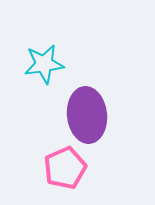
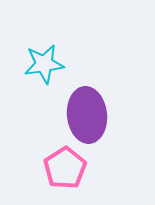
pink pentagon: rotated 9 degrees counterclockwise
